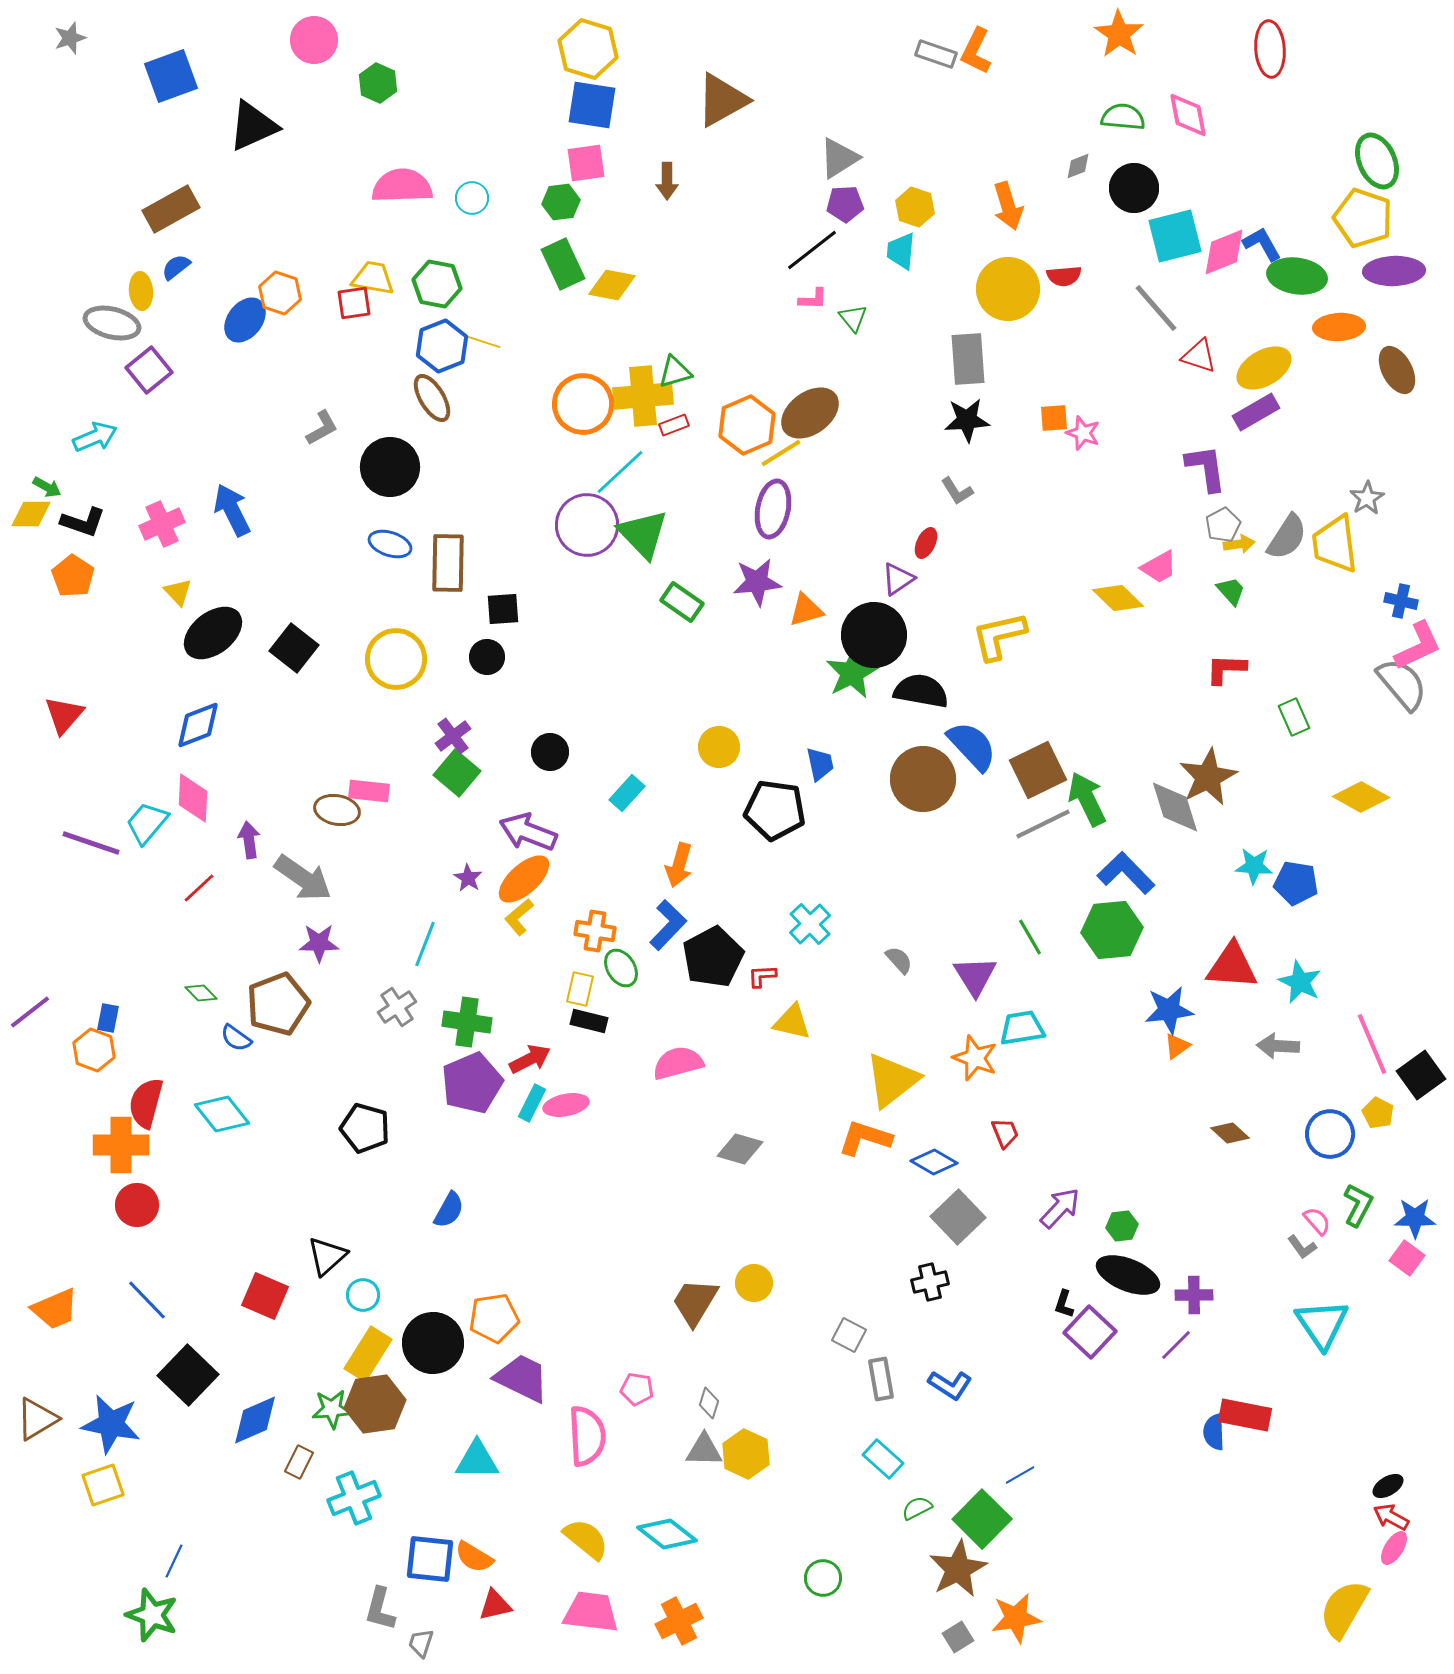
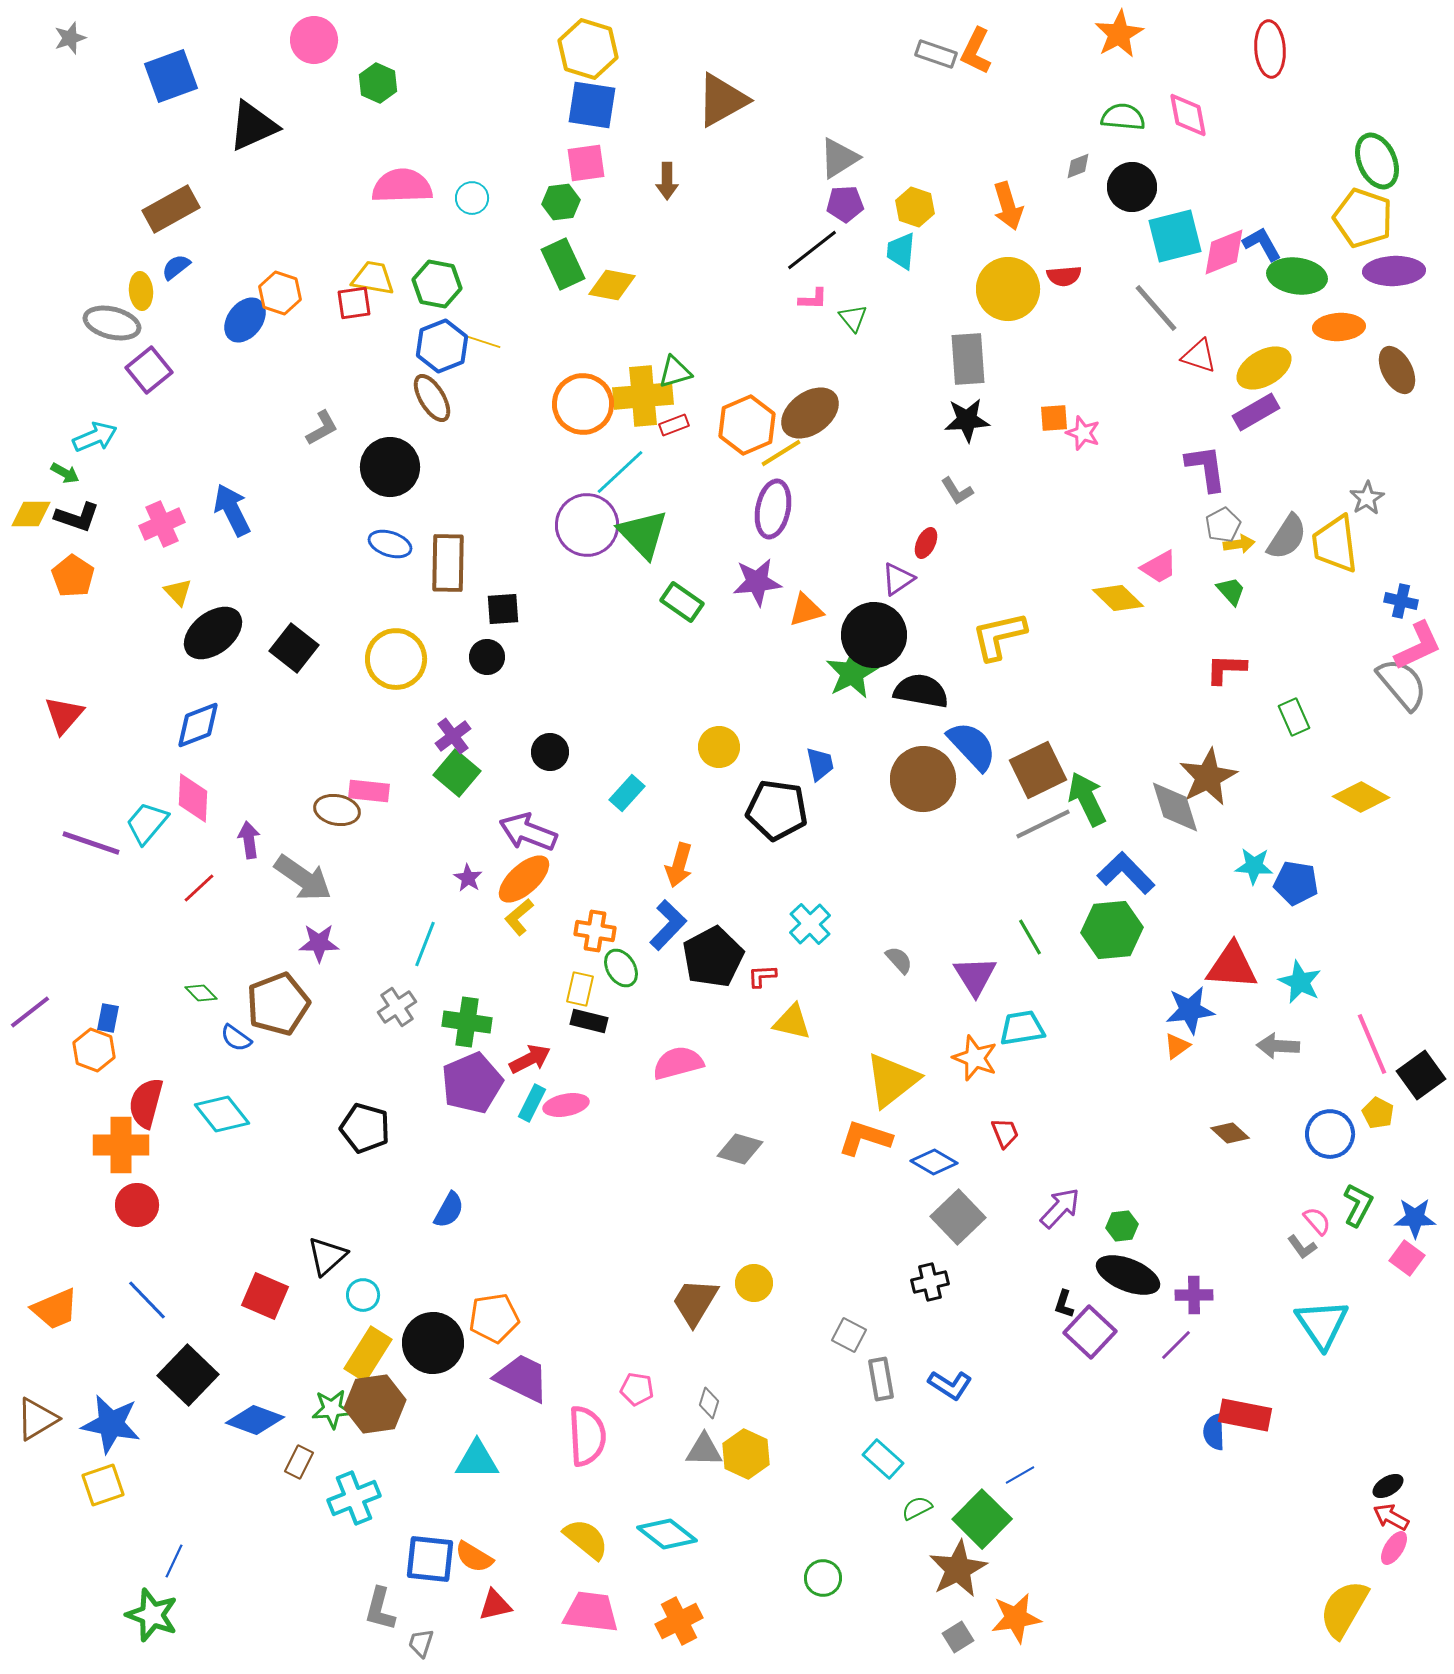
orange star at (1119, 34): rotated 9 degrees clockwise
black circle at (1134, 188): moved 2 px left, 1 px up
green arrow at (47, 487): moved 18 px right, 14 px up
black L-shape at (83, 522): moved 6 px left, 5 px up
black pentagon at (775, 810): moved 2 px right
blue star at (1169, 1010): moved 21 px right
blue diamond at (255, 1420): rotated 44 degrees clockwise
